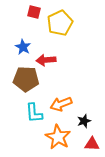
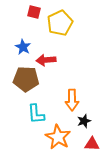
orange arrow: moved 11 px right, 4 px up; rotated 70 degrees counterclockwise
cyan L-shape: moved 2 px right, 1 px down
